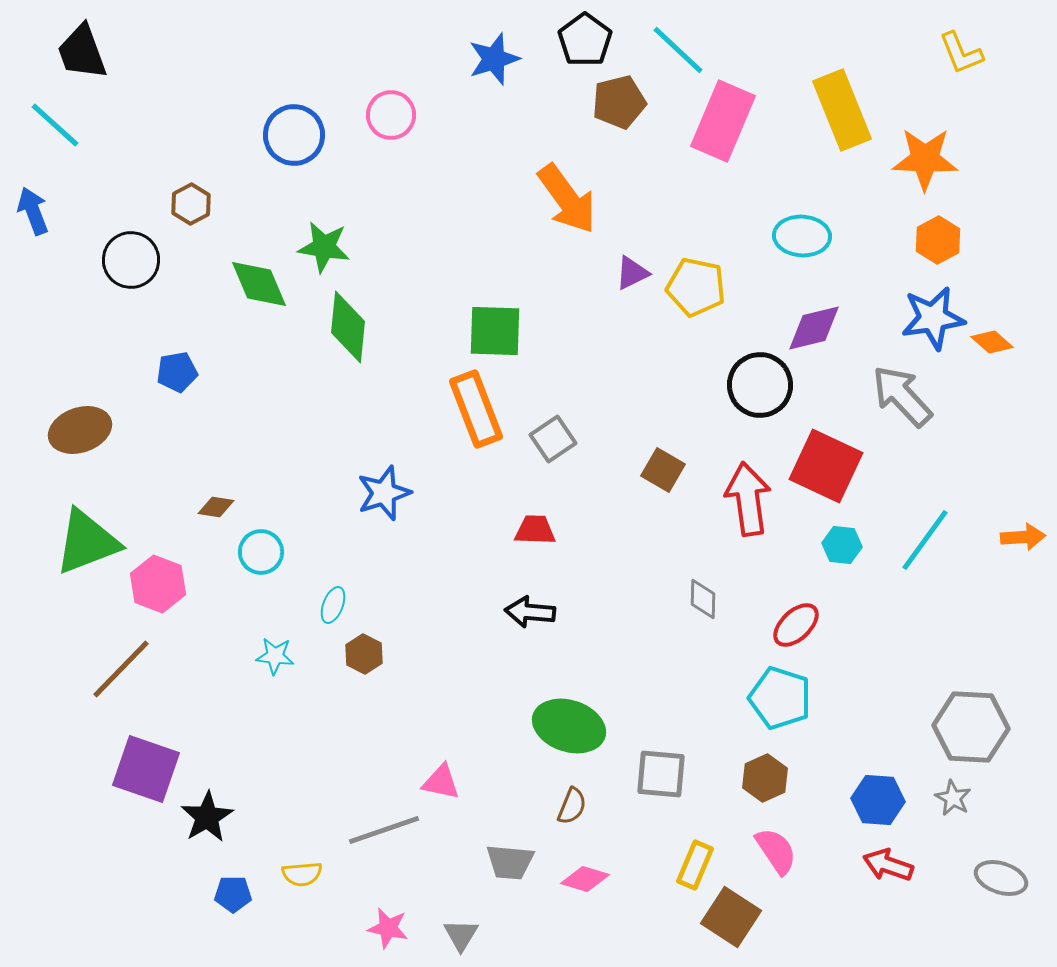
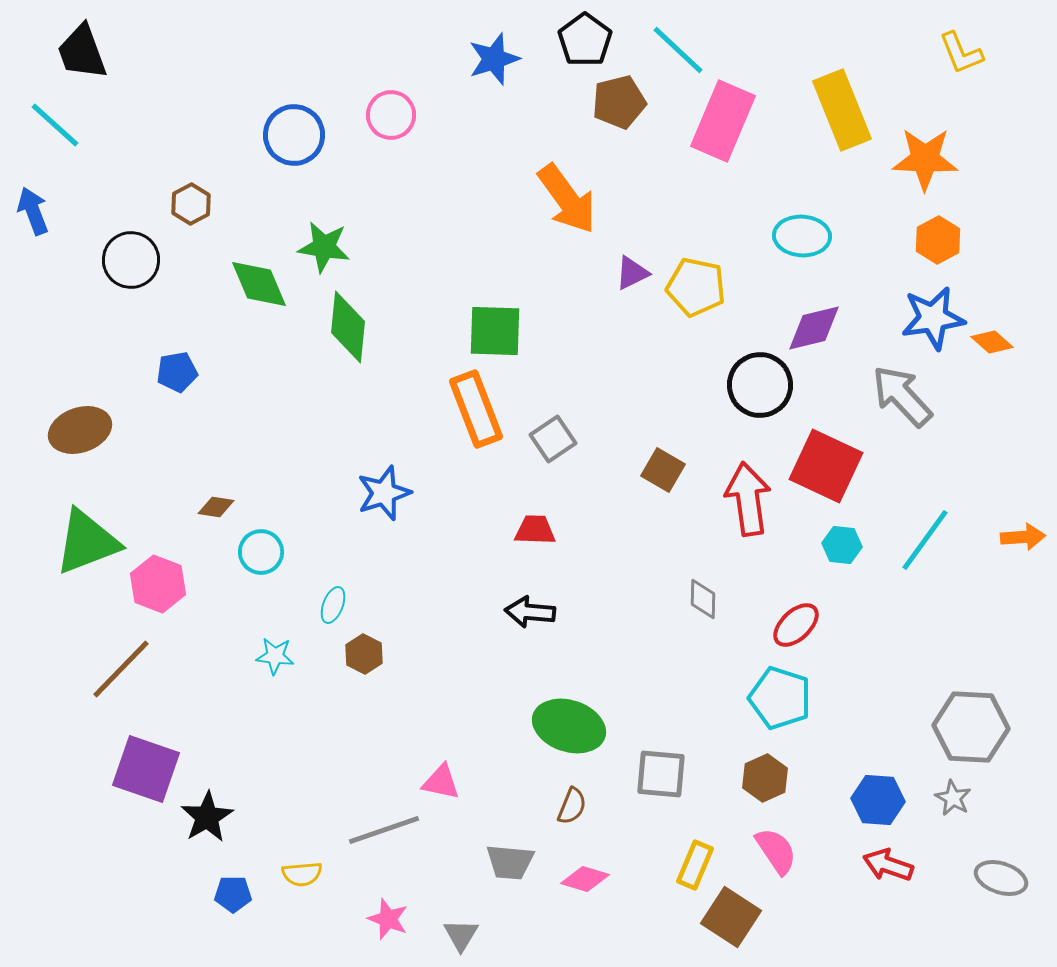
pink star at (388, 928): moved 9 px up; rotated 9 degrees clockwise
